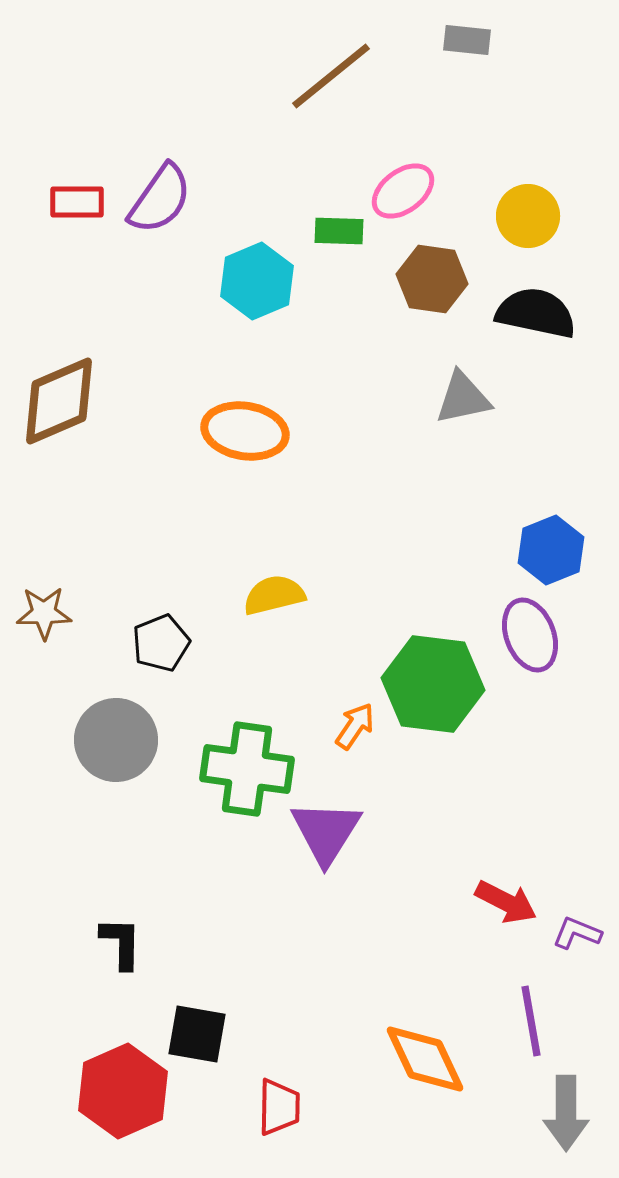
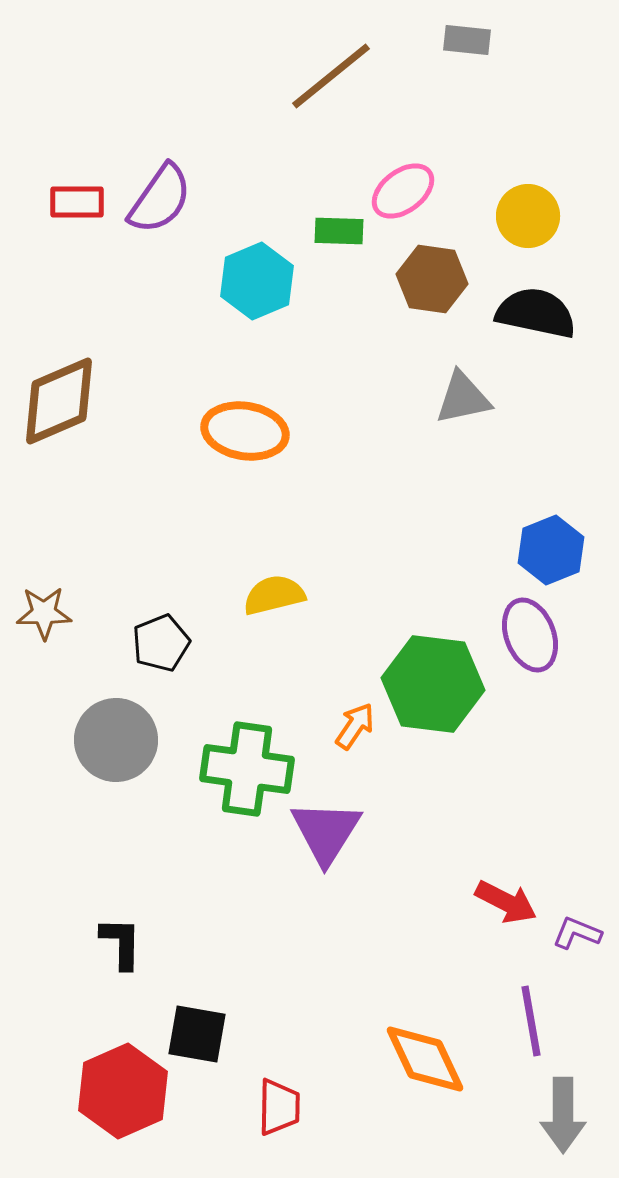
gray arrow: moved 3 px left, 2 px down
